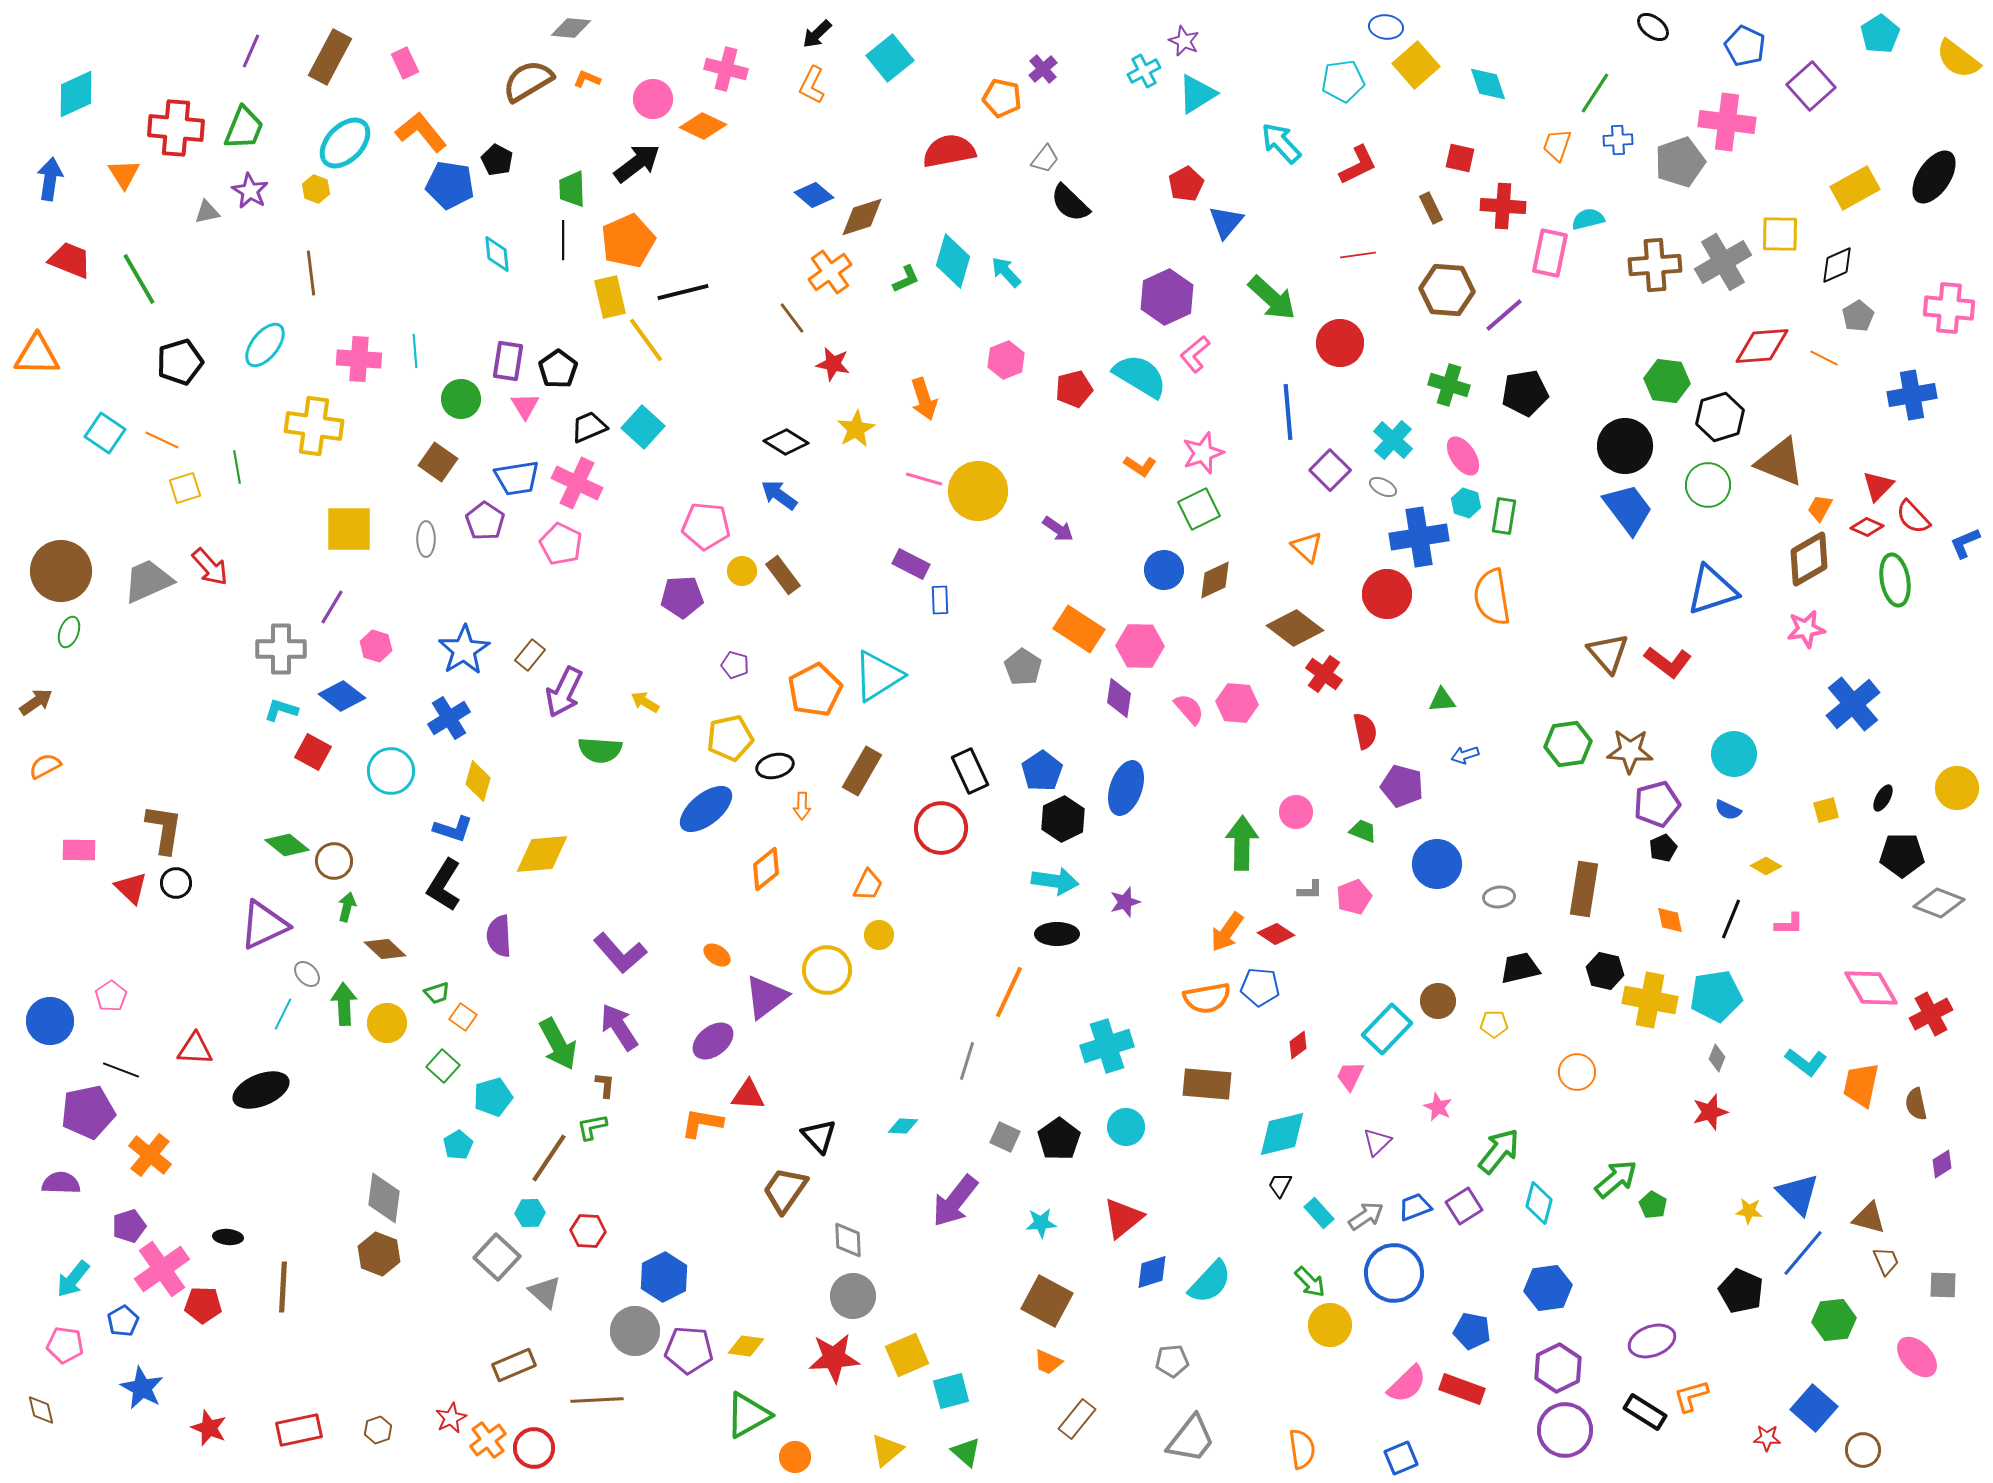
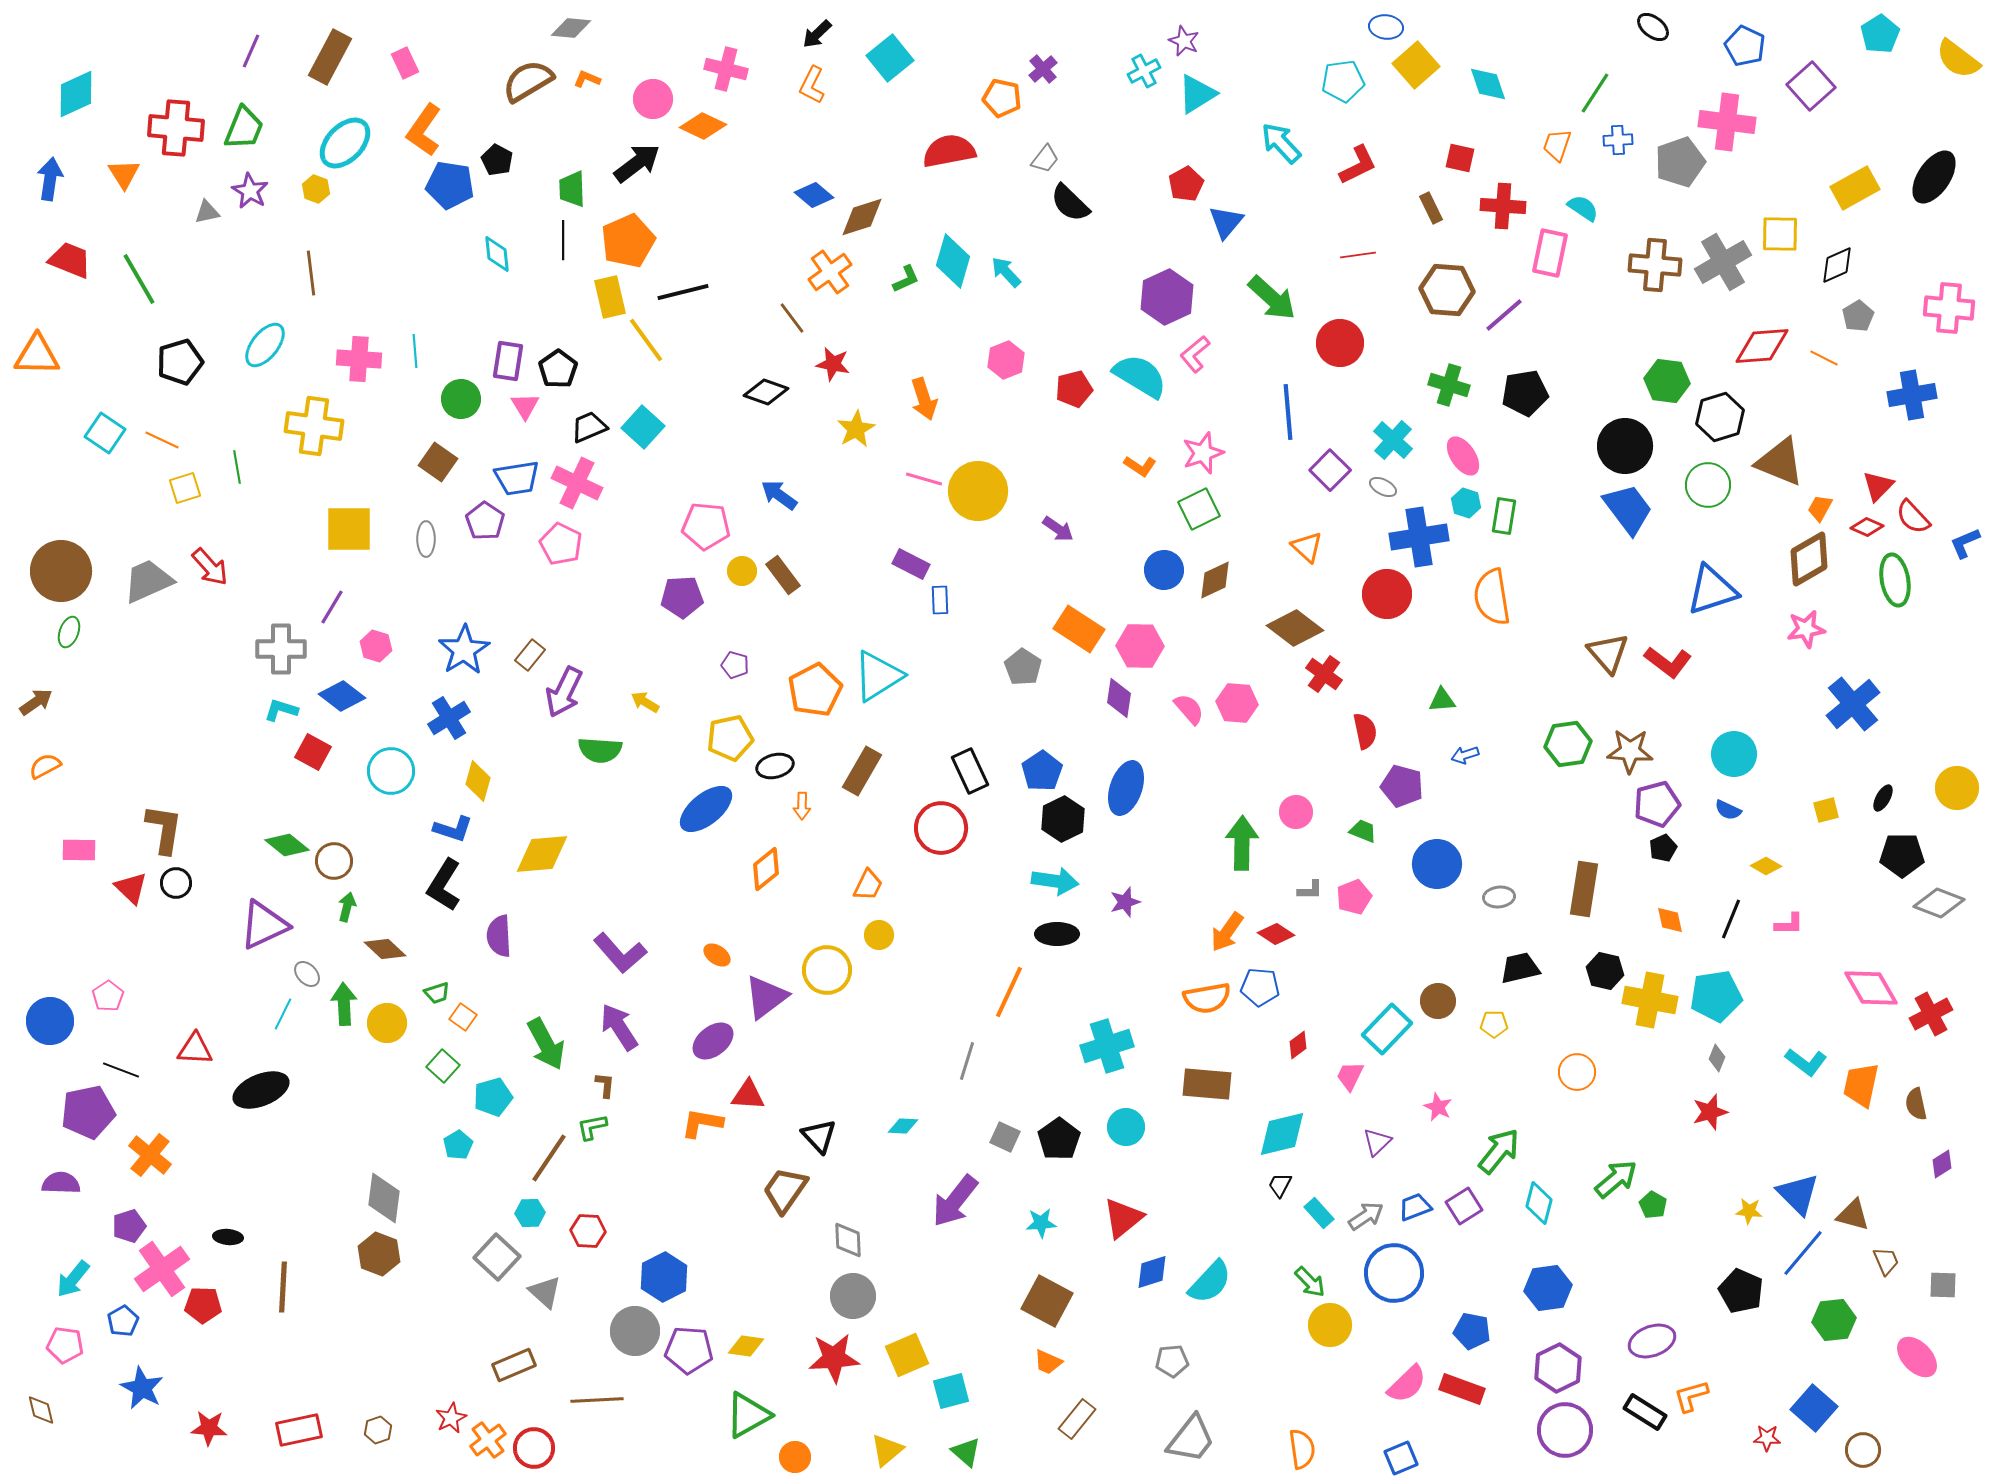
orange L-shape at (421, 132): moved 3 px right, 2 px up; rotated 106 degrees counterclockwise
cyan semicircle at (1588, 219): moved 5 px left, 11 px up; rotated 48 degrees clockwise
brown cross at (1655, 265): rotated 9 degrees clockwise
black diamond at (786, 442): moved 20 px left, 50 px up; rotated 12 degrees counterclockwise
pink pentagon at (111, 996): moved 3 px left
green arrow at (558, 1044): moved 12 px left
brown triangle at (1869, 1218): moved 16 px left, 3 px up
red star at (209, 1428): rotated 18 degrees counterclockwise
